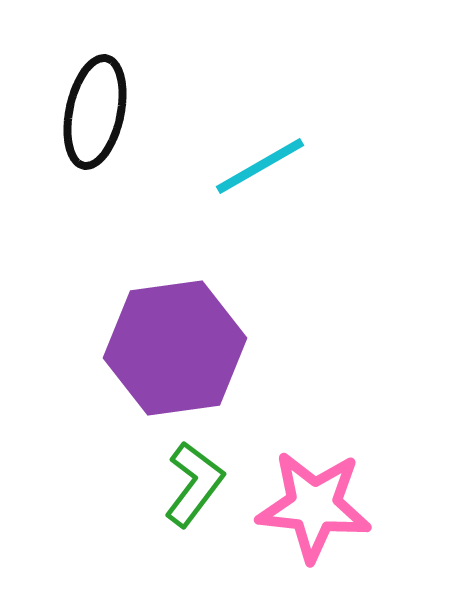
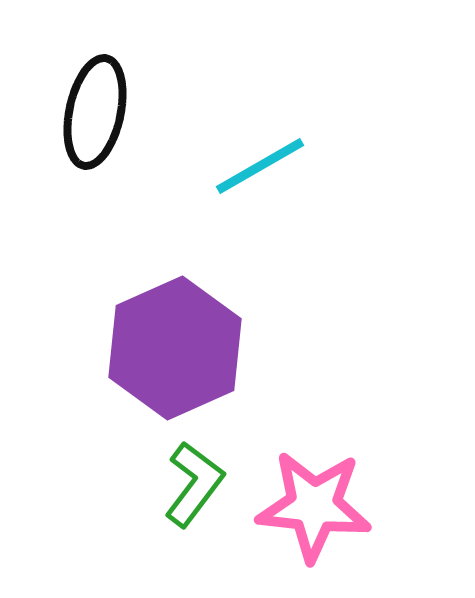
purple hexagon: rotated 16 degrees counterclockwise
